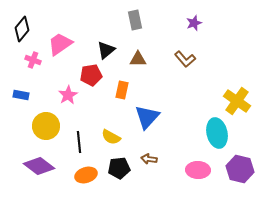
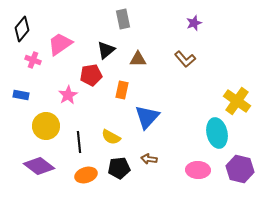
gray rectangle: moved 12 px left, 1 px up
